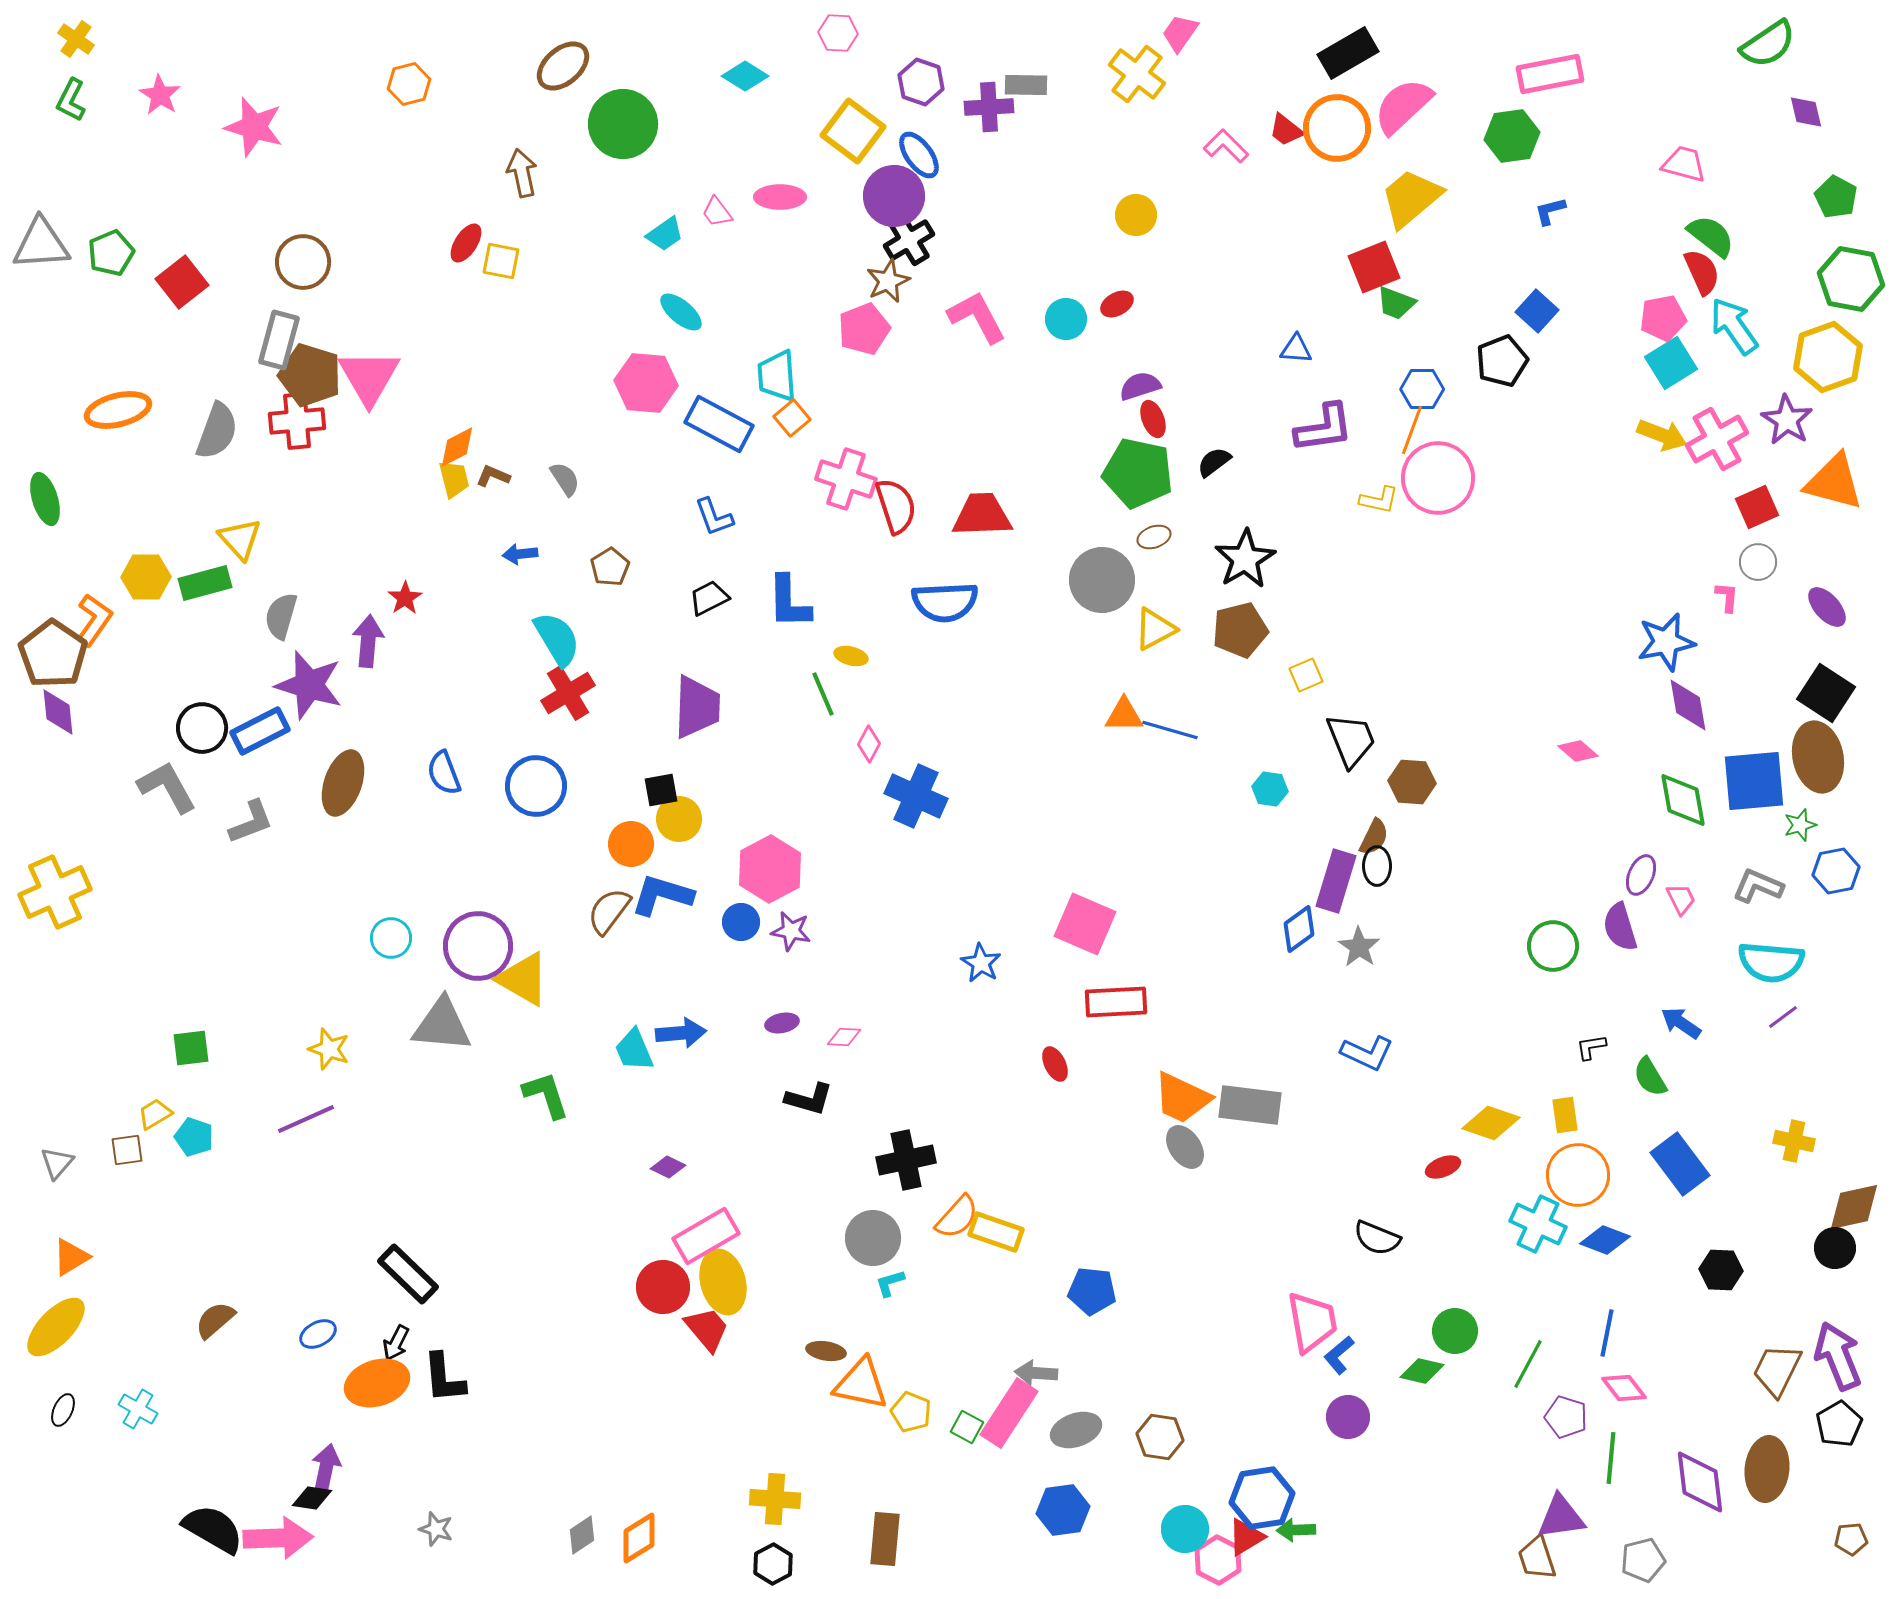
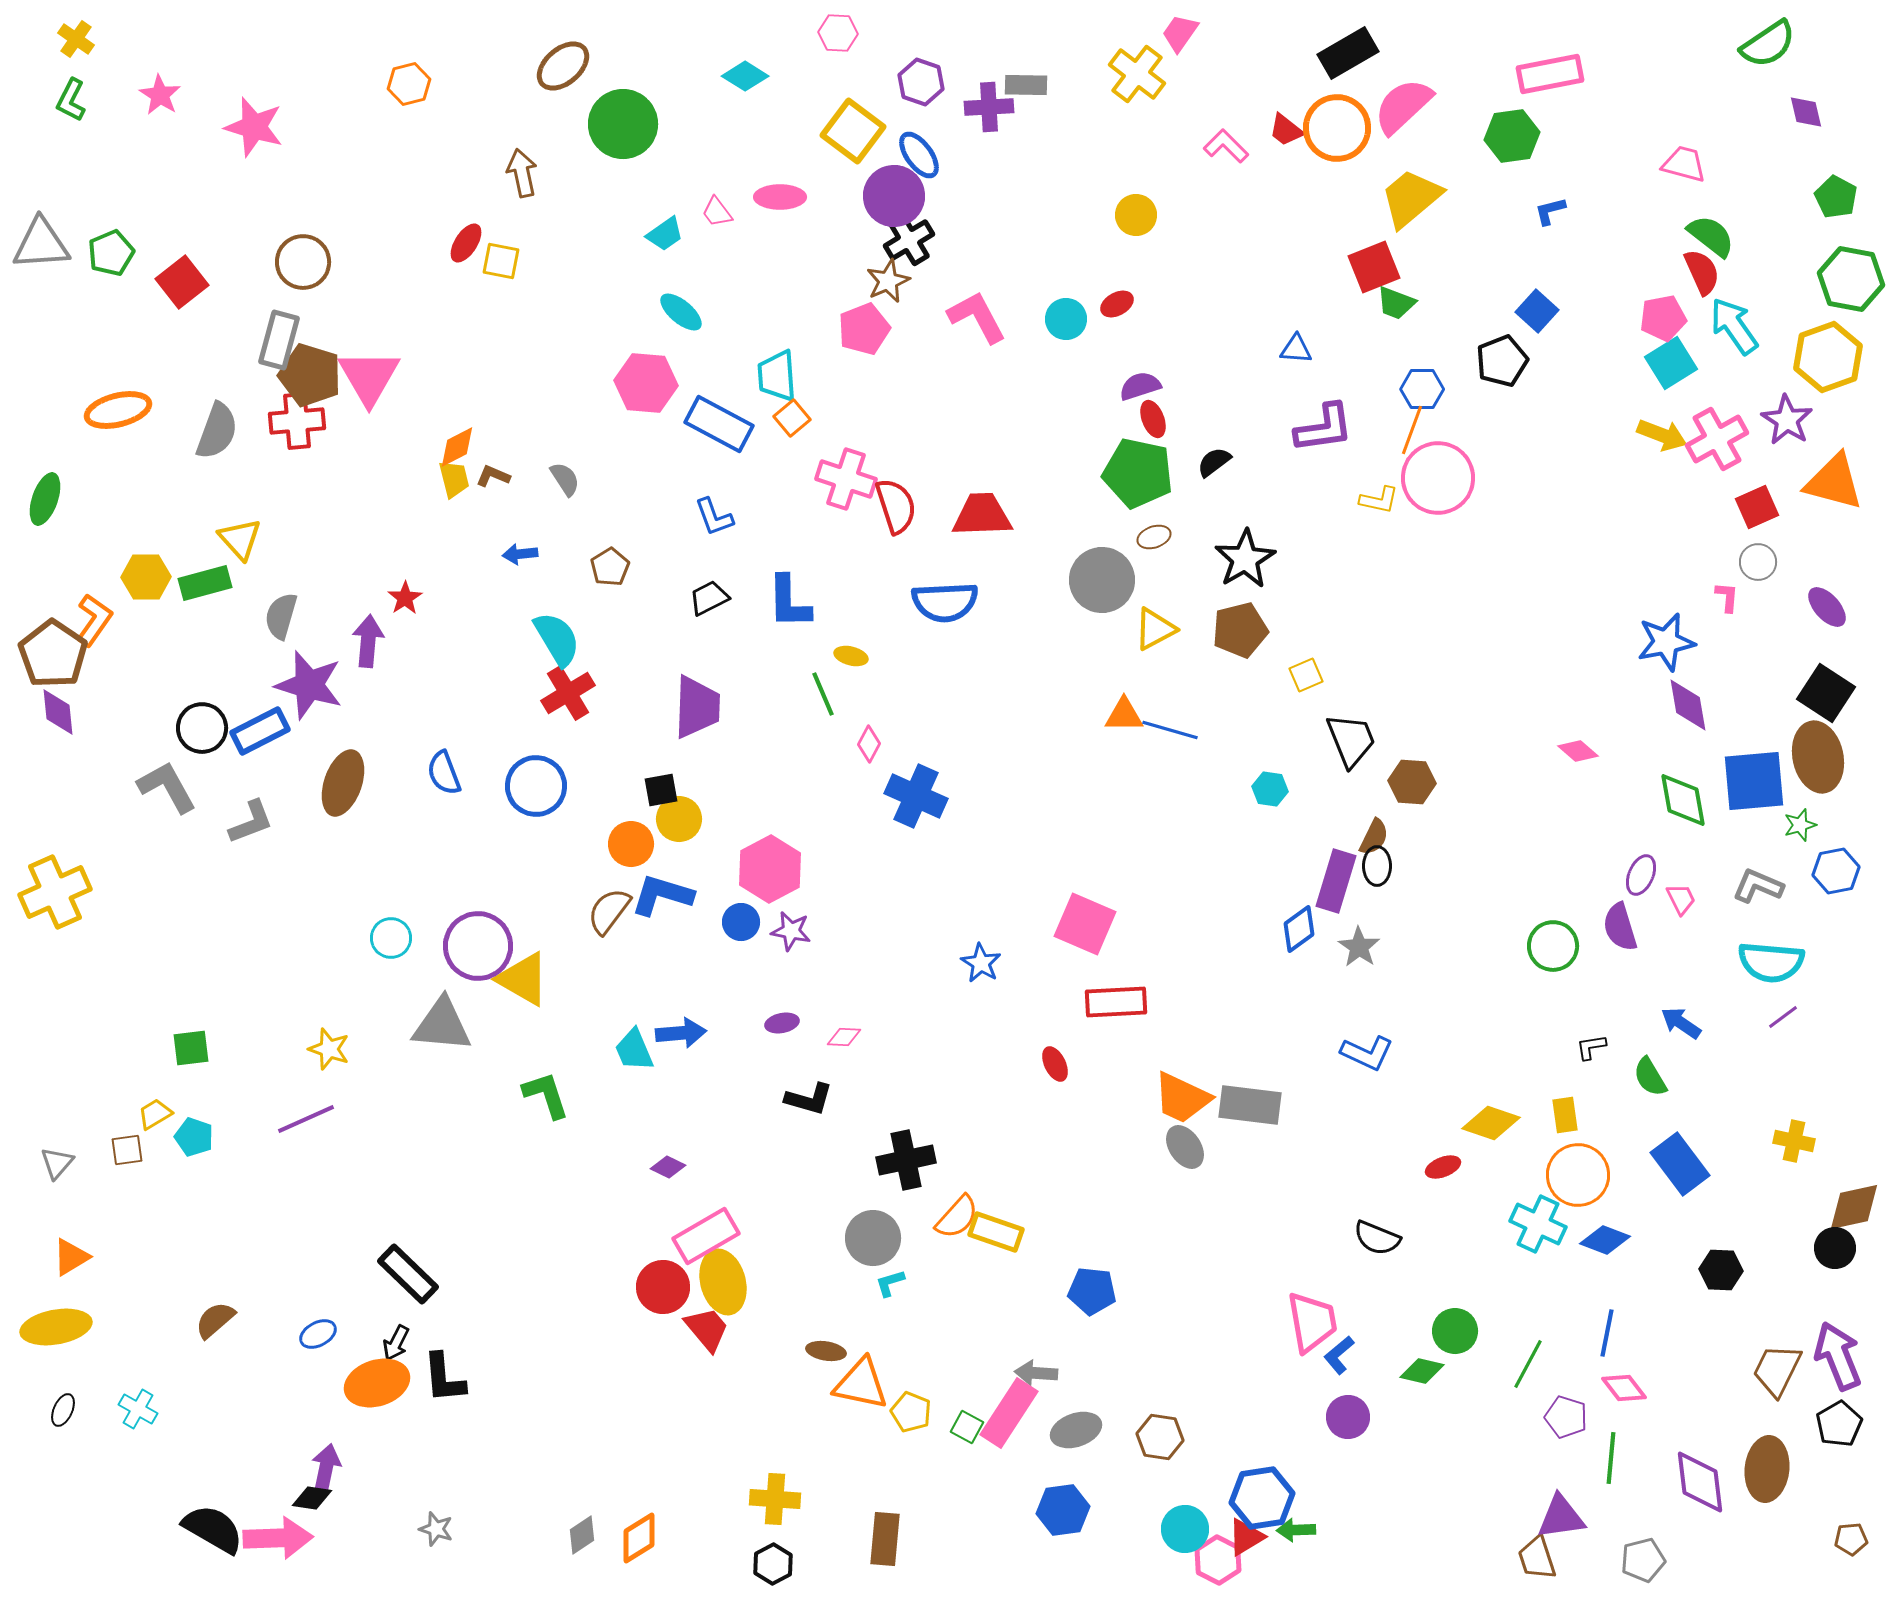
green ellipse at (45, 499): rotated 36 degrees clockwise
yellow ellipse at (56, 1327): rotated 36 degrees clockwise
